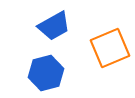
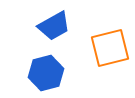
orange square: rotated 9 degrees clockwise
